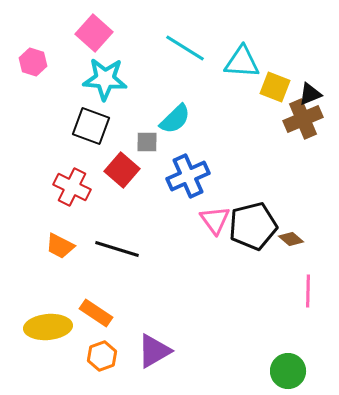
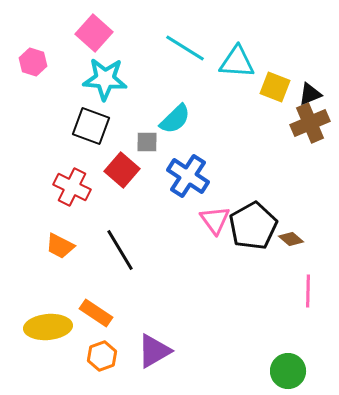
cyan triangle: moved 5 px left
brown cross: moved 7 px right, 4 px down
blue cross: rotated 33 degrees counterclockwise
black pentagon: rotated 15 degrees counterclockwise
black line: moved 3 px right, 1 px down; rotated 42 degrees clockwise
